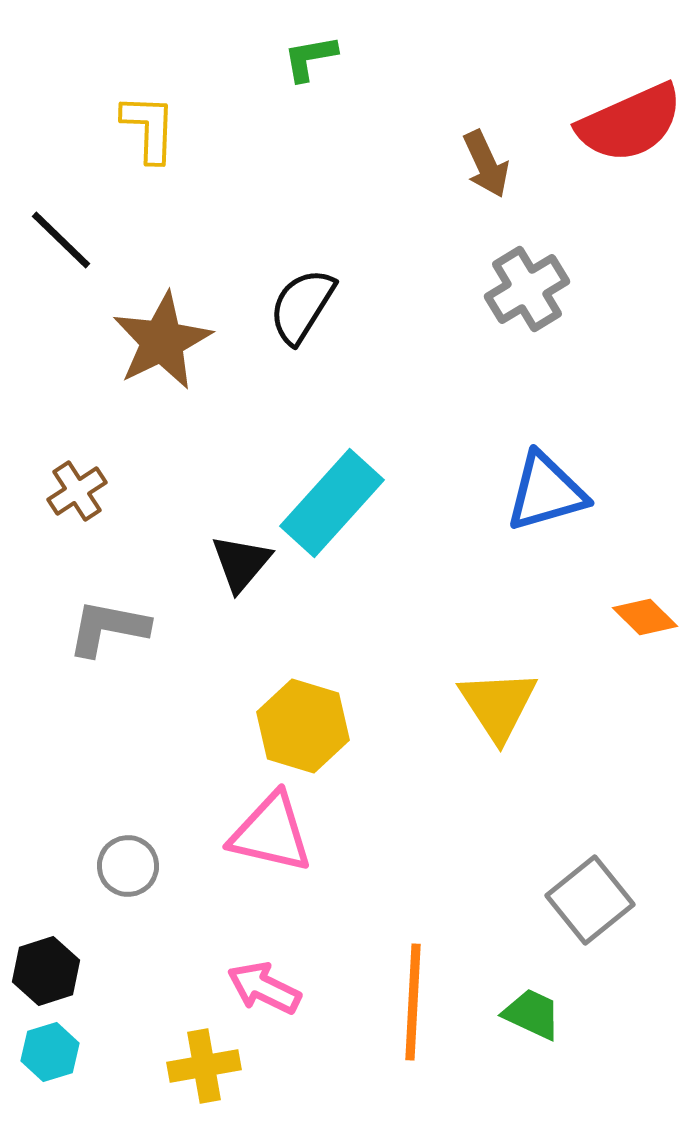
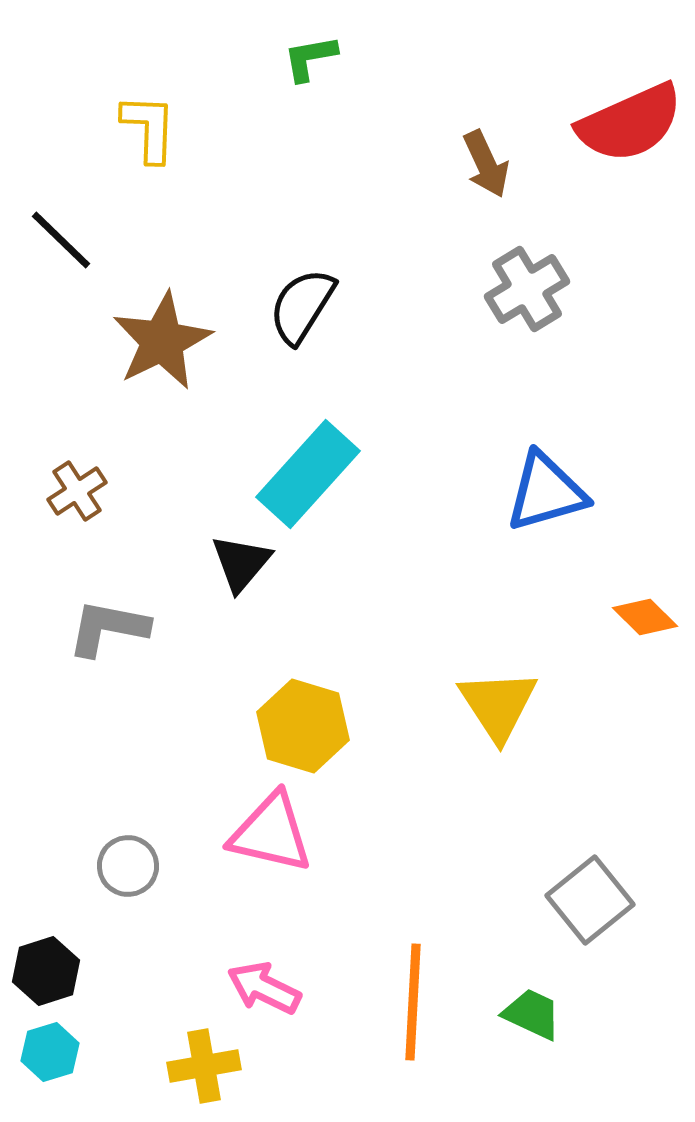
cyan rectangle: moved 24 px left, 29 px up
